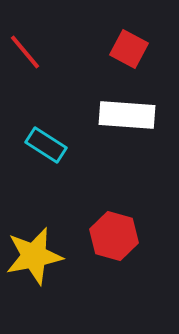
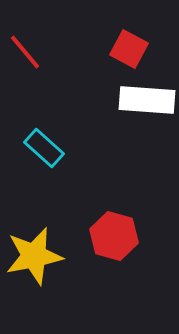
white rectangle: moved 20 px right, 15 px up
cyan rectangle: moved 2 px left, 3 px down; rotated 9 degrees clockwise
